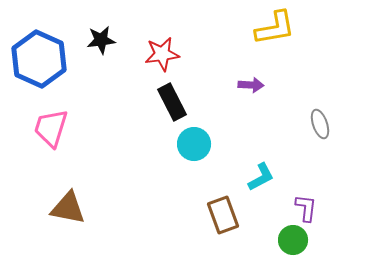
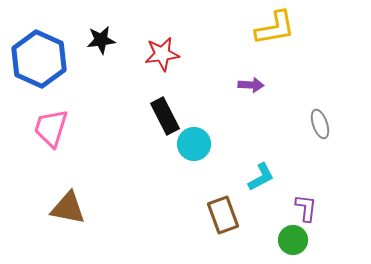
black rectangle: moved 7 px left, 14 px down
